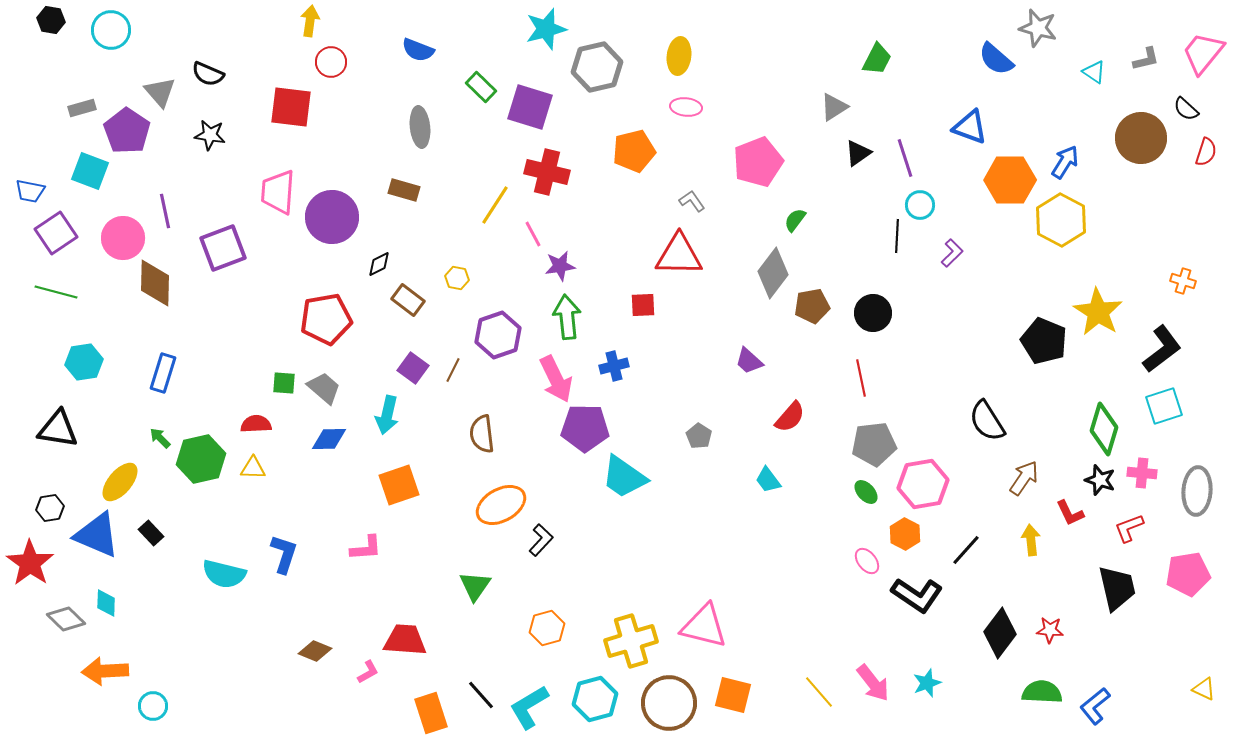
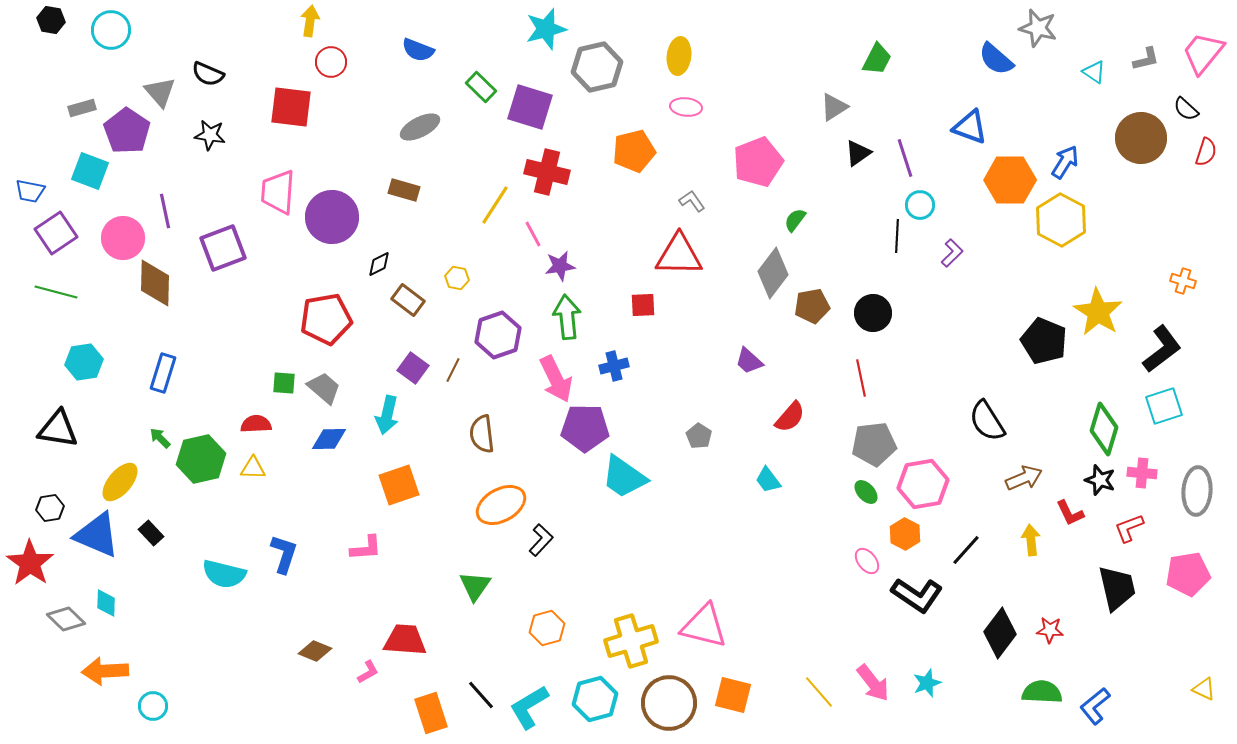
gray ellipse at (420, 127): rotated 69 degrees clockwise
brown arrow at (1024, 478): rotated 33 degrees clockwise
